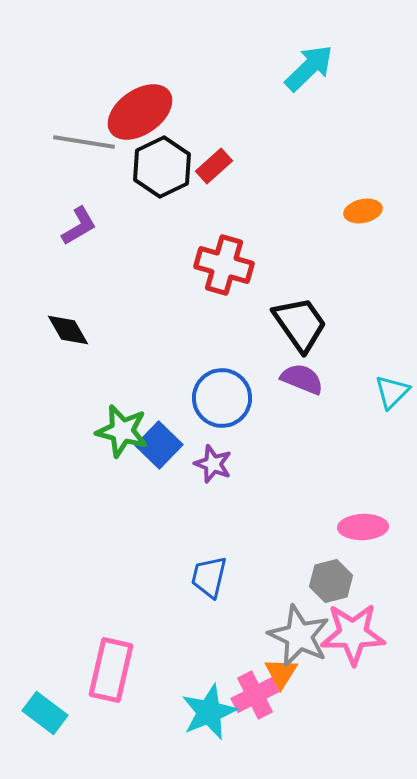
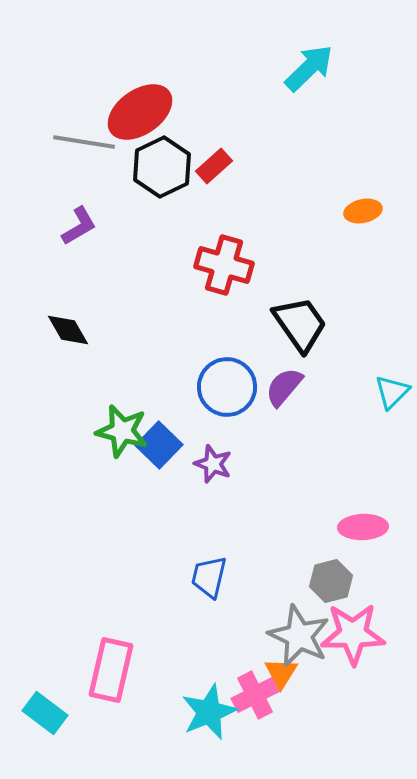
purple semicircle: moved 18 px left, 8 px down; rotated 72 degrees counterclockwise
blue circle: moved 5 px right, 11 px up
